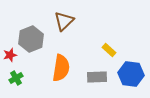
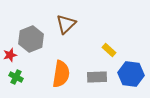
brown triangle: moved 2 px right, 3 px down
orange semicircle: moved 6 px down
green cross: moved 1 px up; rotated 32 degrees counterclockwise
